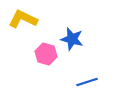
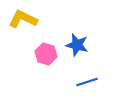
blue star: moved 5 px right, 6 px down
